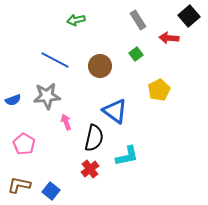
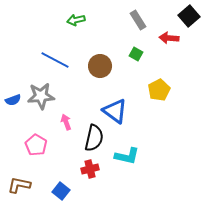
green square: rotated 24 degrees counterclockwise
gray star: moved 6 px left
pink pentagon: moved 12 px right, 1 px down
cyan L-shape: rotated 25 degrees clockwise
red cross: rotated 24 degrees clockwise
blue square: moved 10 px right
